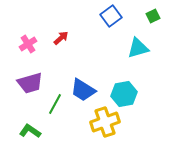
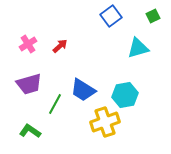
red arrow: moved 1 px left, 8 px down
purple trapezoid: moved 1 px left, 1 px down
cyan hexagon: moved 1 px right, 1 px down
